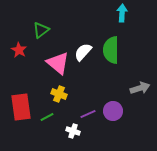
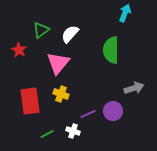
cyan arrow: moved 3 px right; rotated 18 degrees clockwise
white semicircle: moved 13 px left, 18 px up
pink triangle: rotated 30 degrees clockwise
gray arrow: moved 6 px left
yellow cross: moved 2 px right
red rectangle: moved 9 px right, 6 px up
green line: moved 17 px down
